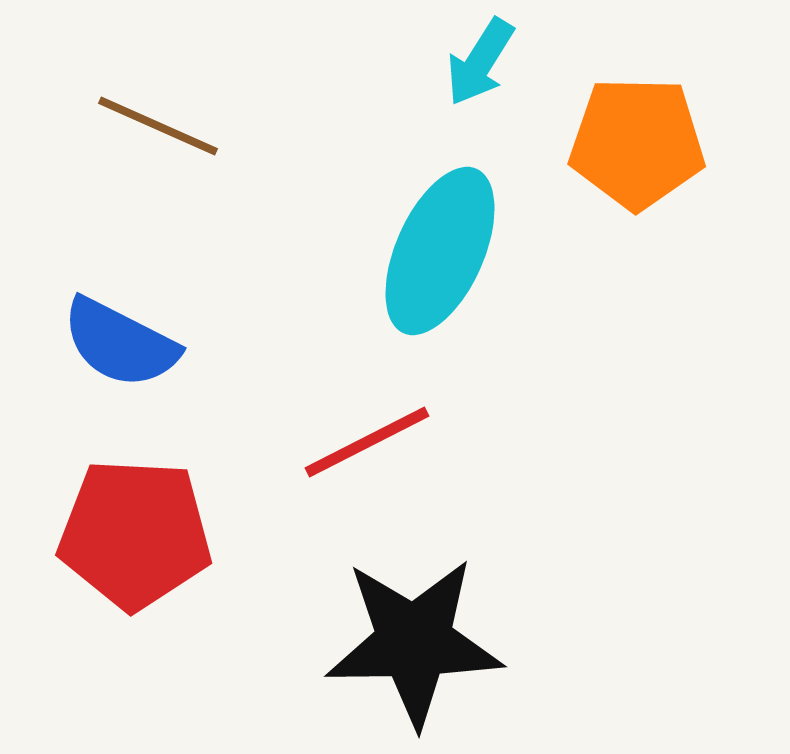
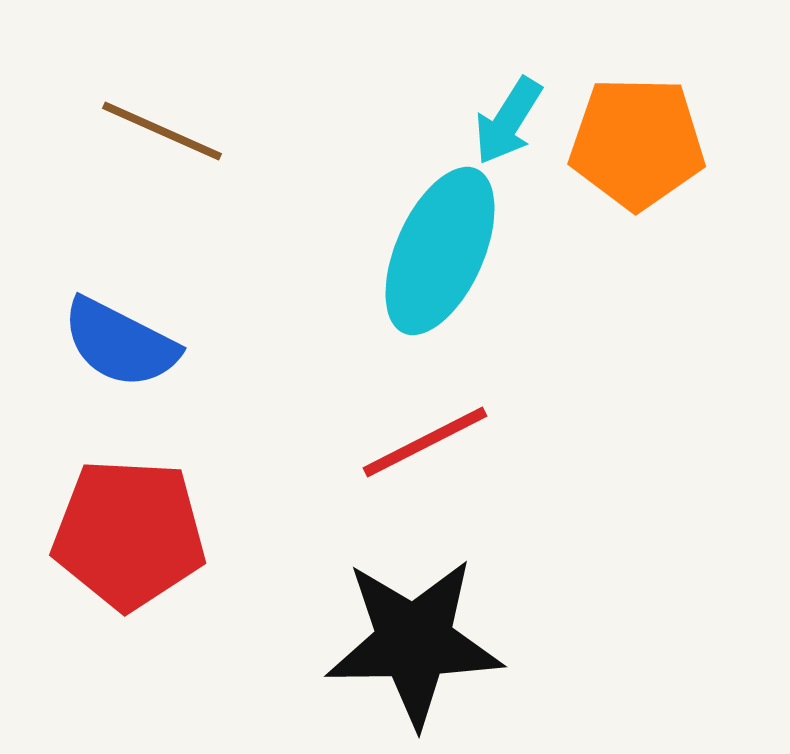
cyan arrow: moved 28 px right, 59 px down
brown line: moved 4 px right, 5 px down
red line: moved 58 px right
red pentagon: moved 6 px left
